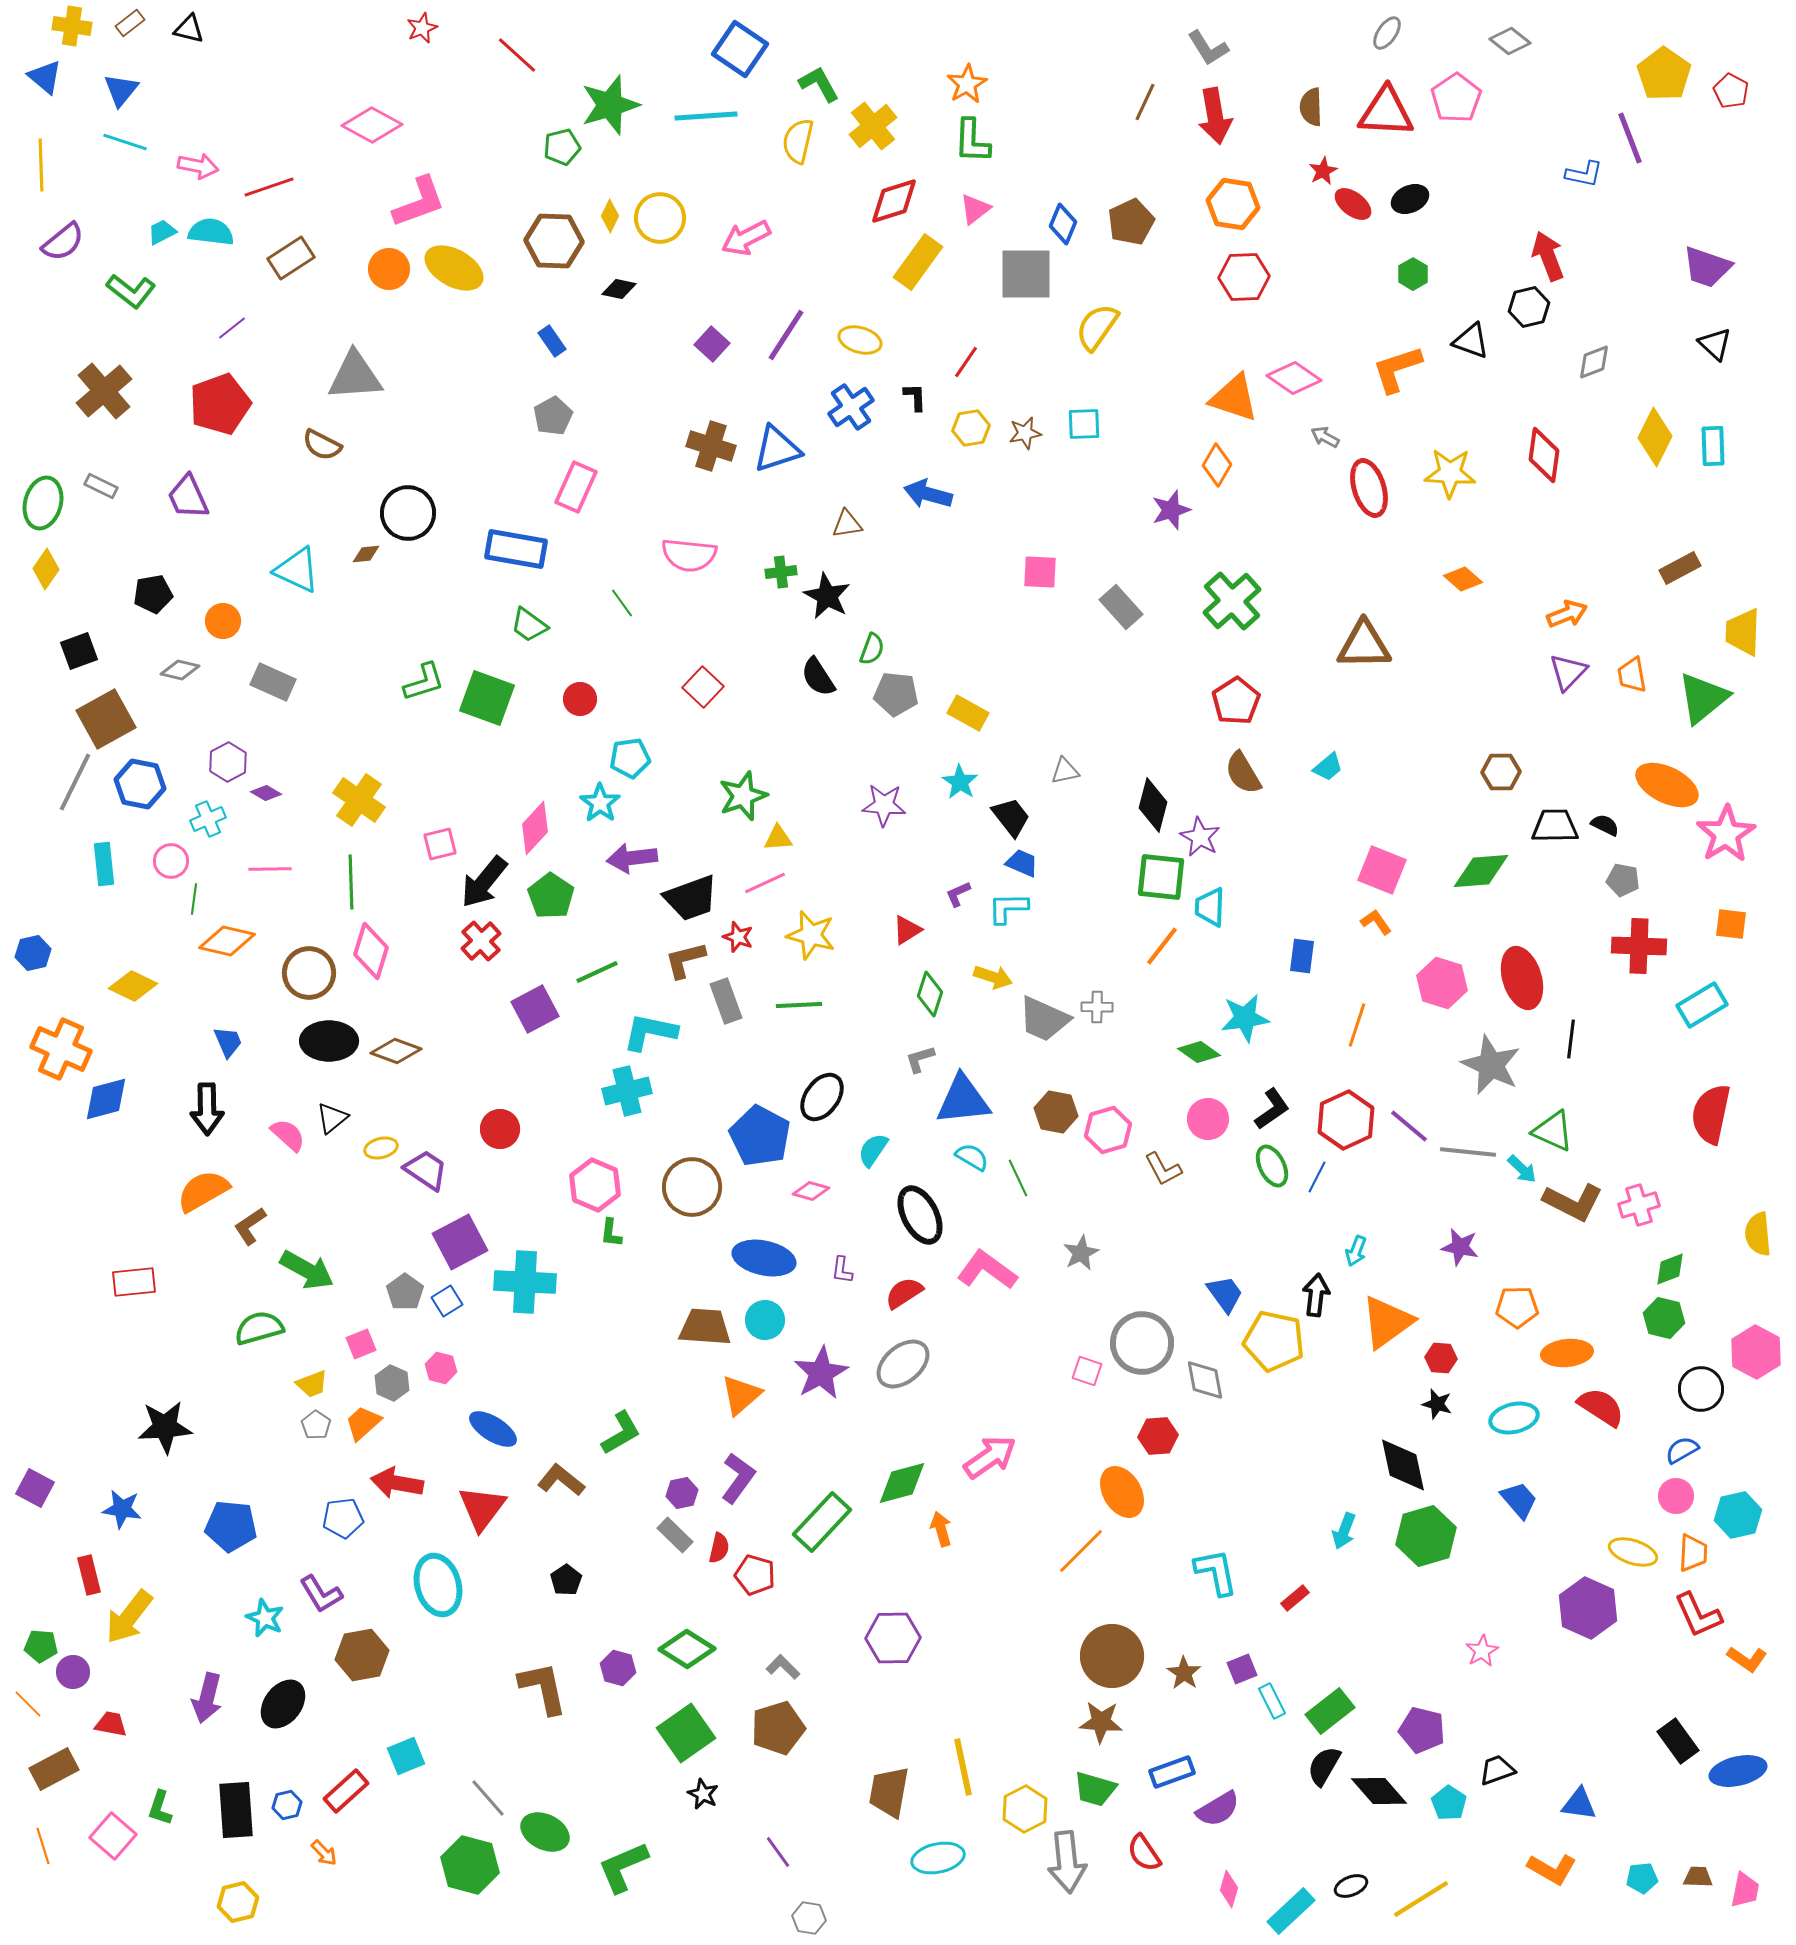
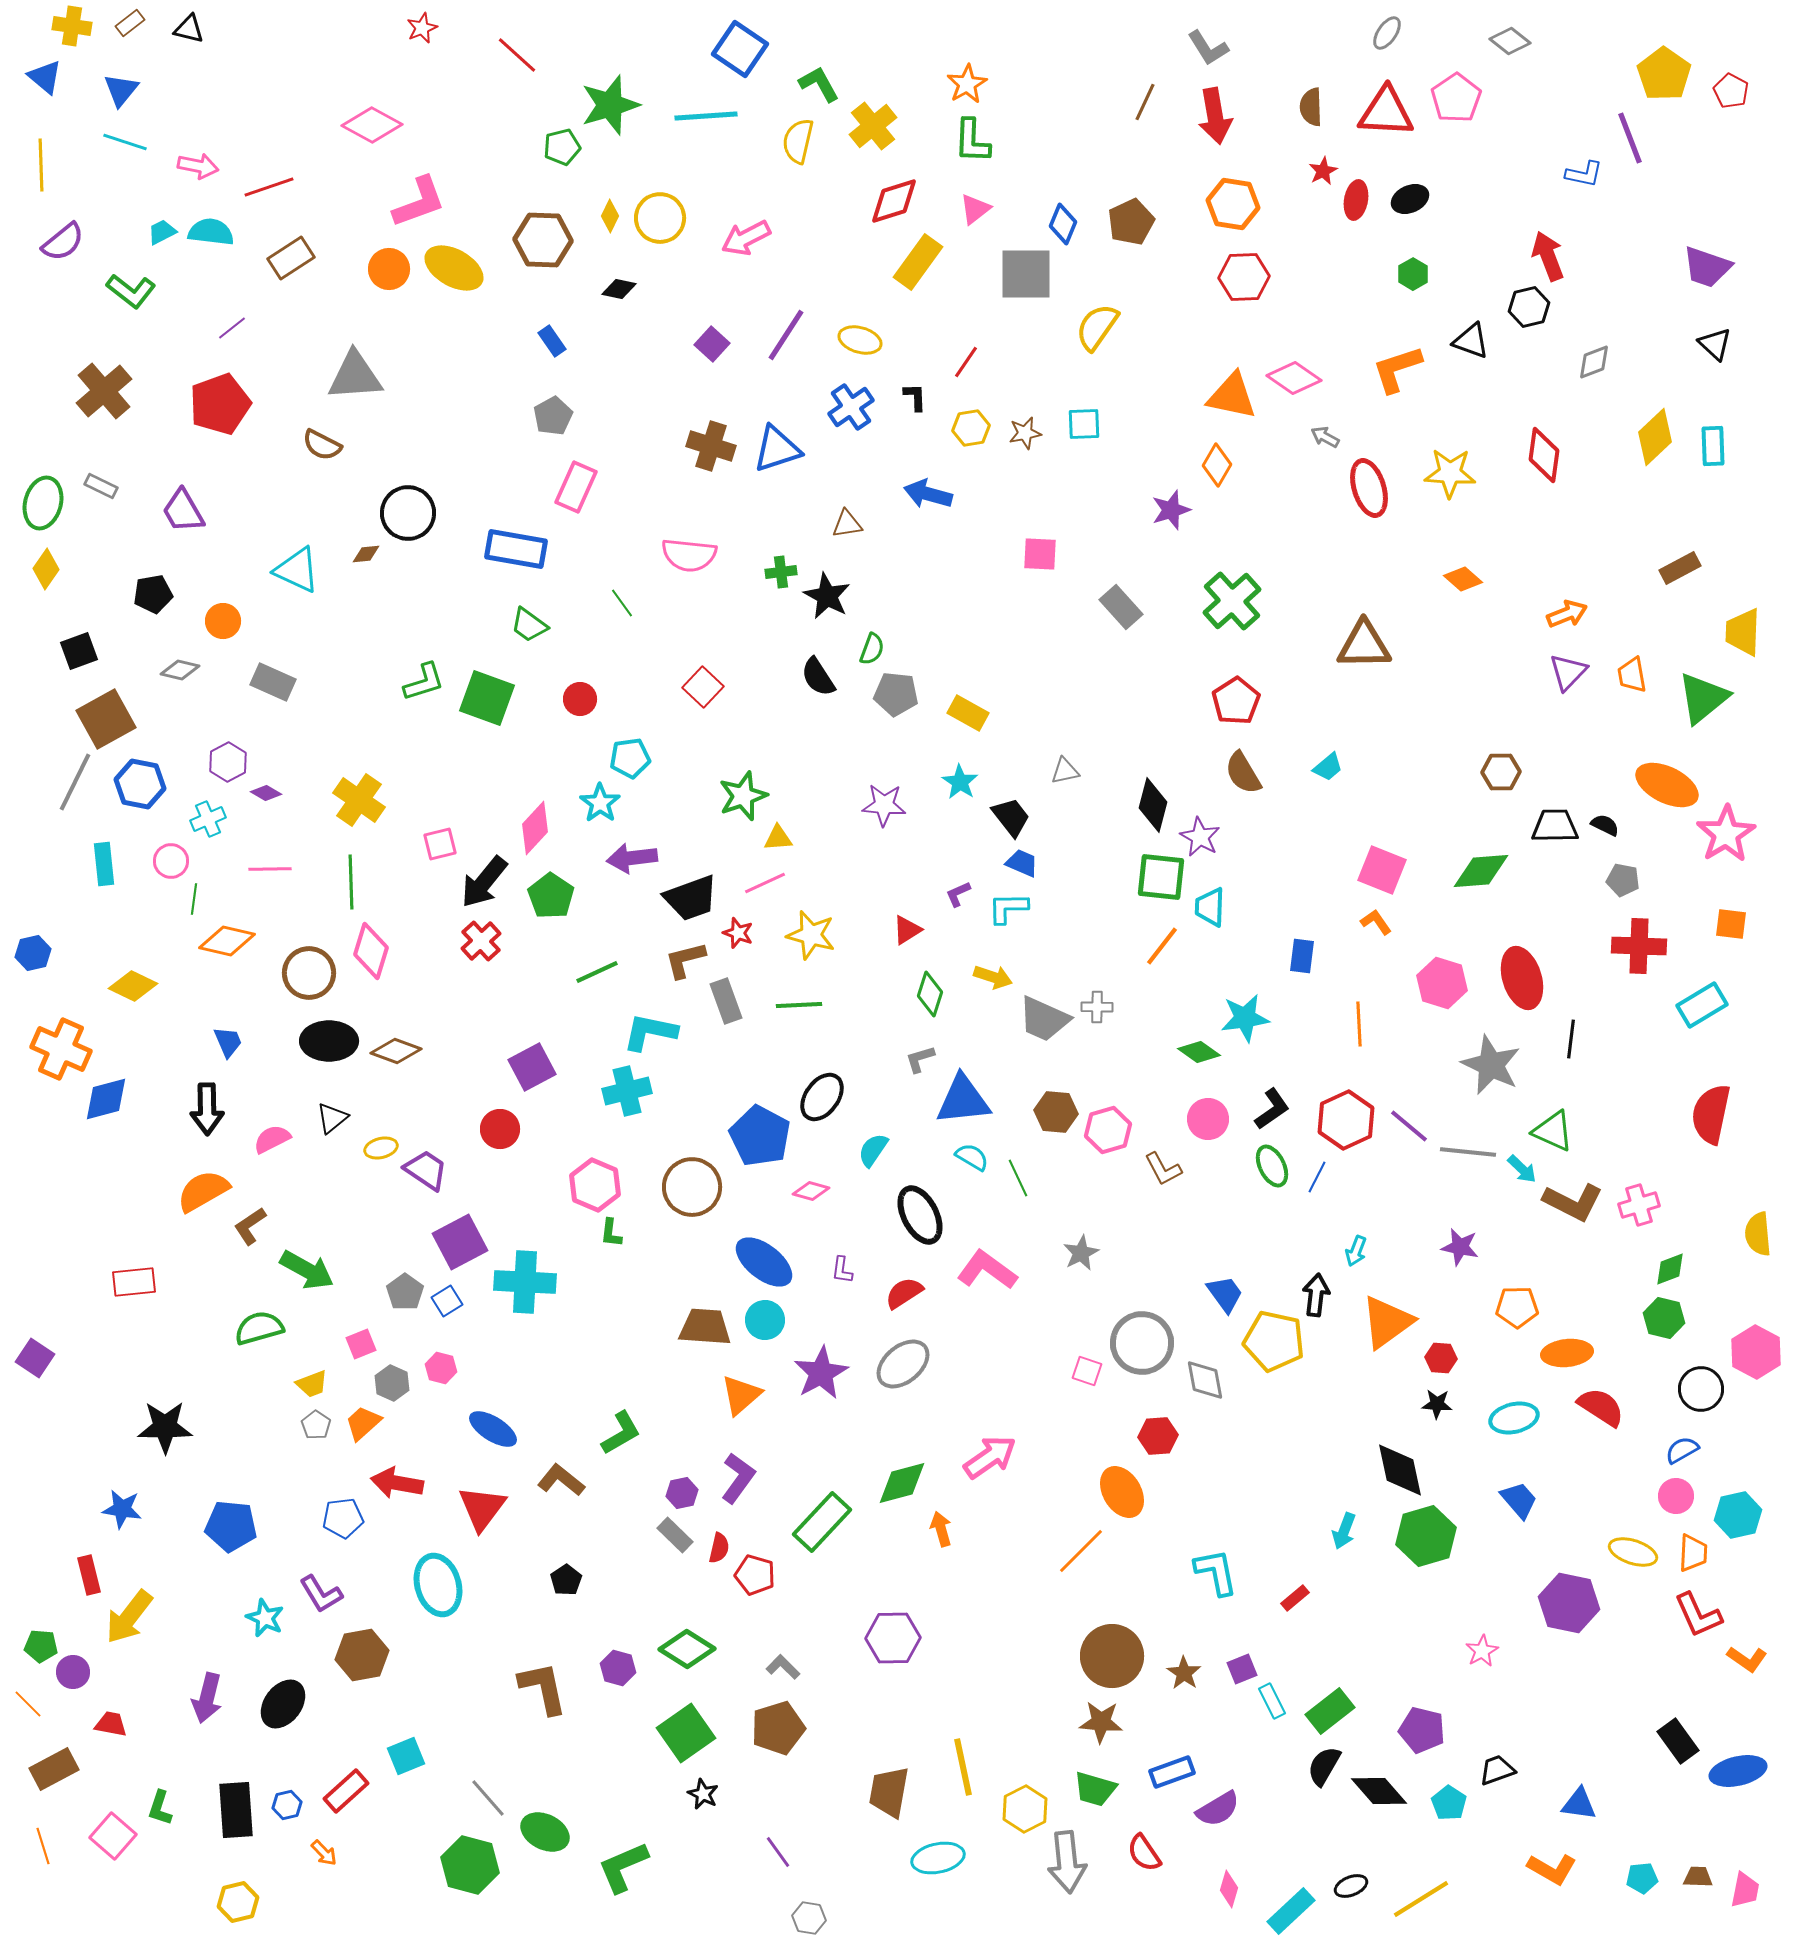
red ellipse at (1353, 204): moved 3 px right, 4 px up; rotated 63 degrees clockwise
brown hexagon at (554, 241): moved 11 px left, 1 px up
orange triangle at (1234, 398): moved 2 px left, 2 px up; rotated 6 degrees counterclockwise
yellow diamond at (1655, 437): rotated 20 degrees clockwise
purple trapezoid at (188, 497): moved 5 px left, 14 px down; rotated 6 degrees counterclockwise
pink square at (1040, 572): moved 18 px up
red star at (738, 937): moved 4 px up
purple square at (535, 1009): moved 3 px left, 58 px down
orange line at (1357, 1025): moved 2 px right, 1 px up; rotated 21 degrees counterclockwise
brown hexagon at (1056, 1112): rotated 6 degrees counterclockwise
pink semicircle at (288, 1135): moved 16 px left, 4 px down; rotated 69 degrees counterclockwise
blue ellipse at (764, 1258): moved 4 px down; rotated 26 degrees clockwise
black star at (1437, 1404): rotated 12 degrees counterclockwise
black star at (165, 1427): rotated 4 degrees clockwise
black diamond at (1403, 1465): moved 3 px left, 5 px down
purple square at (35, 1488): moved 130 px up; rotated 6 degrees clockwise
purple hexagon at (1588, 1608): moved 19 px left, 5 px up; rotated 12 degrees counterclockwise
